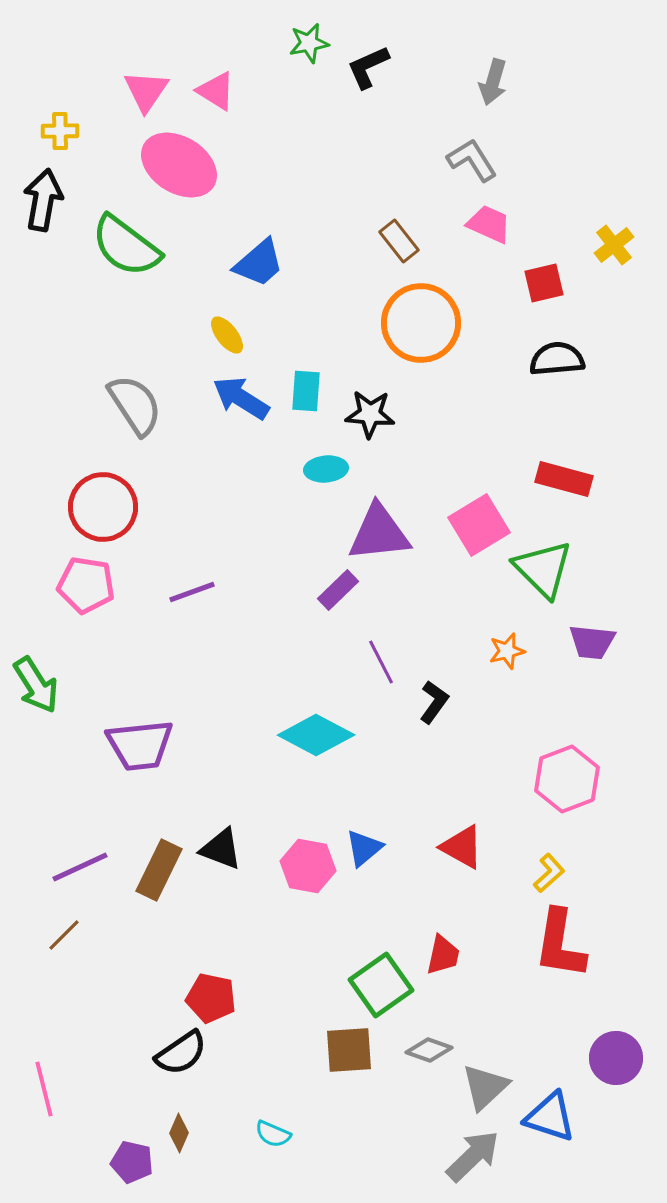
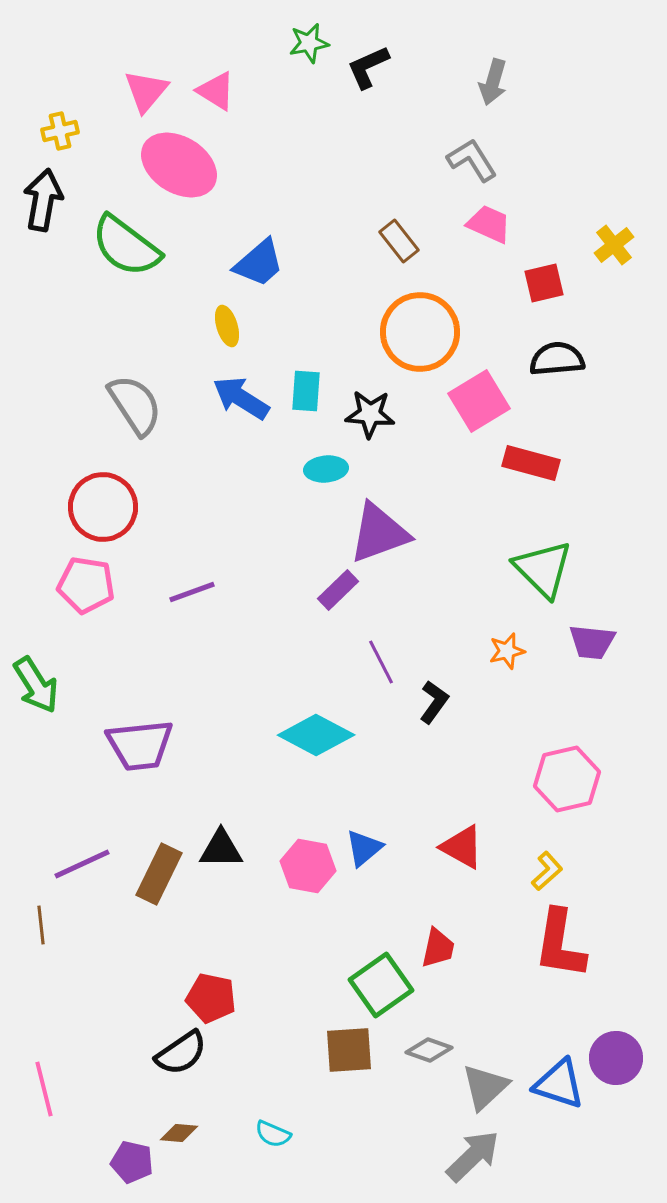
pink triangle at (146, 91): rotated 6 degrees clockwise
yellow cross at (60, 131): rotated 12 degrees counterclockwise
orange circle at (421, 323): moved 1 px left, 9 px down
yellow ellipse at (227, 335): moved 9 px up; rotated 21 degrees clockwise
red rectangle at (564, 479): moved 33 px left, 16 px up
pink square at (479, 525): moved 124 px up
purple triangle at (379, 533): rotated 14 degrees counterclockwise
pink hexagon at (567, 779): rotated 8 degrees clockwise
black triangle at (221, 849): rotated 21 degrees counterclockwise
purple line at (80, 867): moved 2 px right, 3 px up
brown rectangle at (159, 870): moved 4 px down
yellow L-shape at (549, 873): moved 2 px left, 2 px up
brown line at (64, 935): moved 23 px left, 10 px up; rotated 51 degrees counterclockwise
red trapezoid at (443, 955): moved 5 px left, 7 px up
blue triangle at (550, 1117): moved 9 px right, 33 px up
brown diamond at (179, 1133): rotated 72 degrees clockwise
